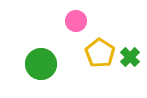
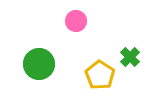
yellow pentagon: moved 22 px down
green circle: moved 2 px left
